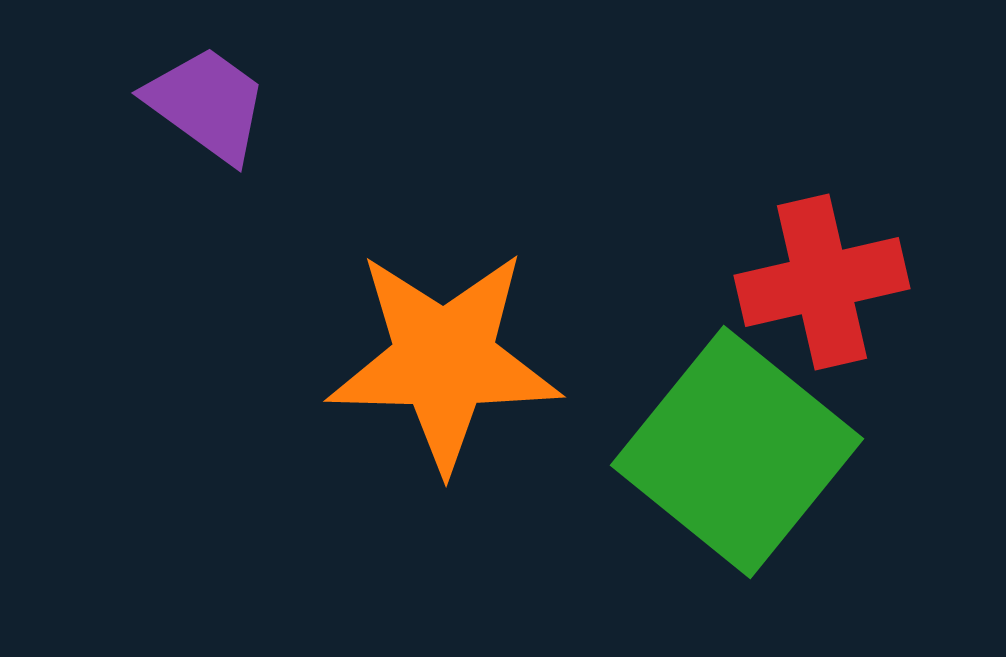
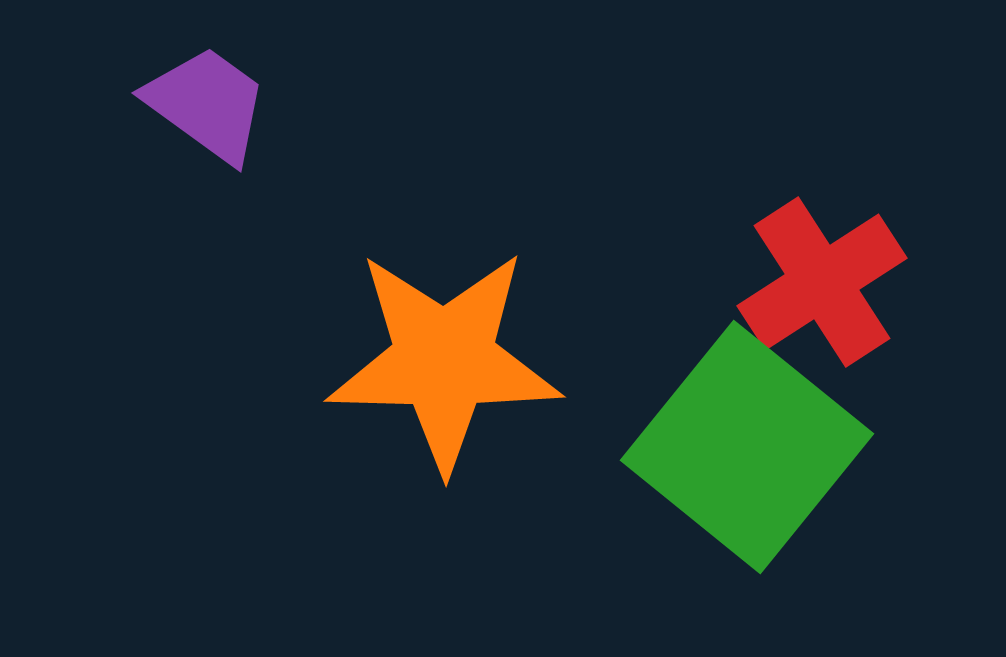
red cross: rotated 20 degrees counterclockwise
green square: moved 10 px right, 5 px up
